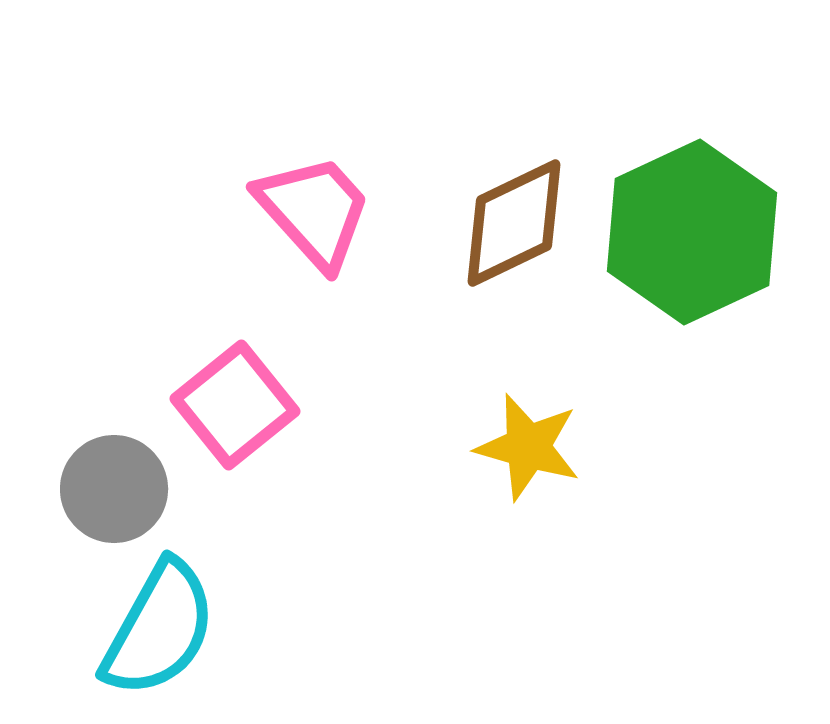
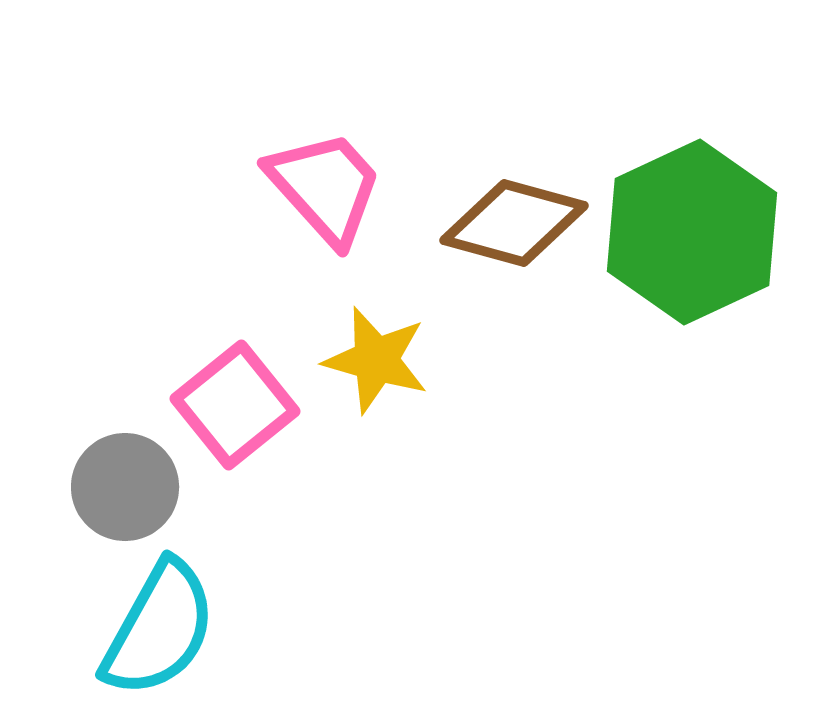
pink trapezoid: moved 11 px right, 24 px up
brown diamond: rotated 41 degrees clockwise
yellow star: moved 152 px left, 87 px up
gray circle: moved 11 px right, 2 px up
